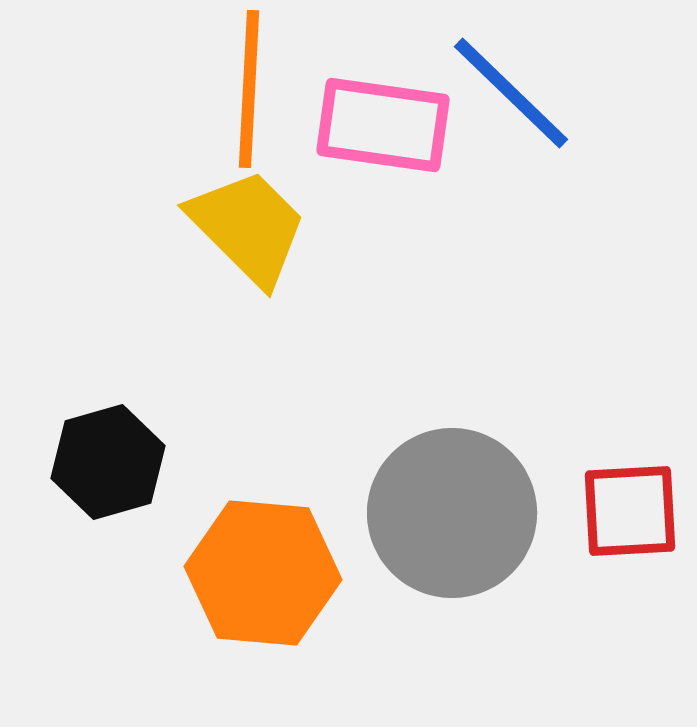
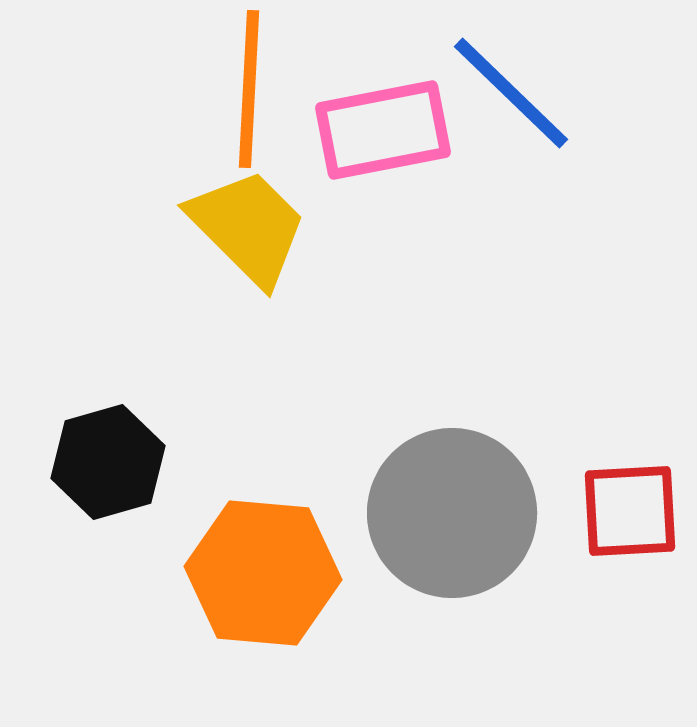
pink rectangle: moved 5 px down; rotated 19 degrees counterclockwise
